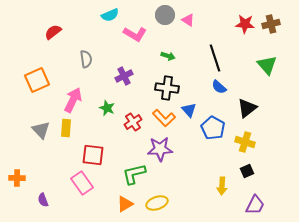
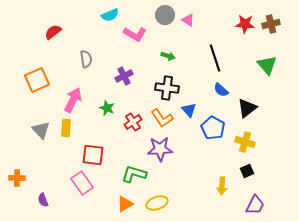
blue semicircle: moved 2 px right, 3 px down
orange L-shape: moved 2 px left; rotated 10 degrees clockwise
green L-shape: rotated 30 degrees clockwise
